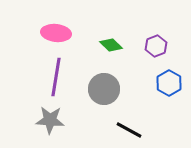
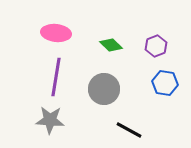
blue hexagon: moved 4 px left; rotated 20 degrees counterclockwise
